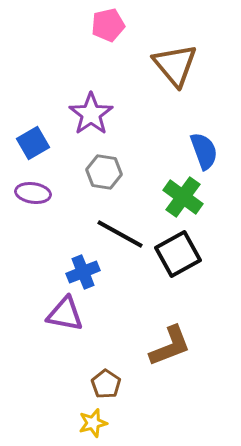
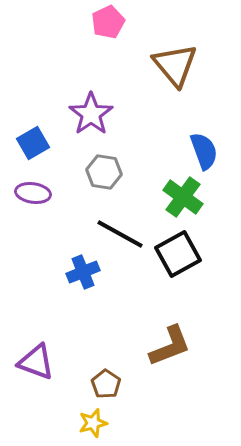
pink pentagon: moved 3 px up; rotated 12 degrees counterclockwise
purple triangle: moved 29 px left, 48 px down; rotated 9 degrees clockwise
